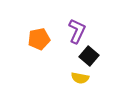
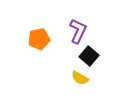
purple L-shape: moved 1 px right
yellow semicircle: rotated 18 degrees clockwise
